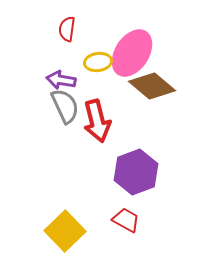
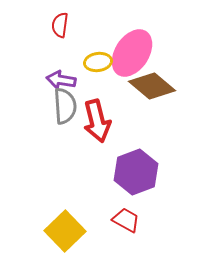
red semicircle: moved 7 px left, 4 px up
gray semicircle: rotated 21 degrees clockwise
